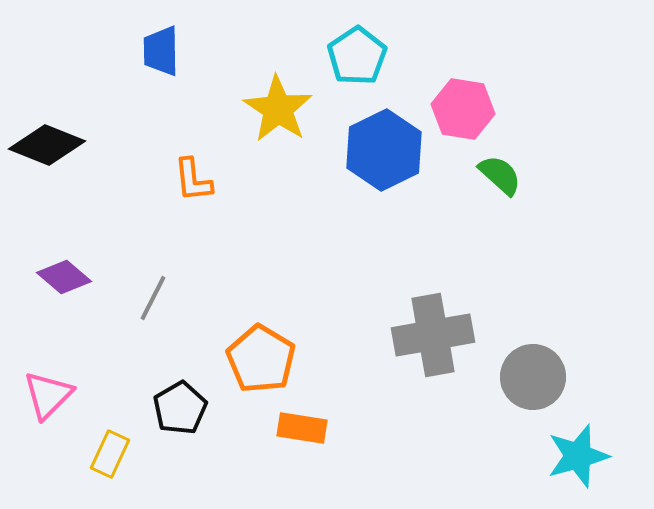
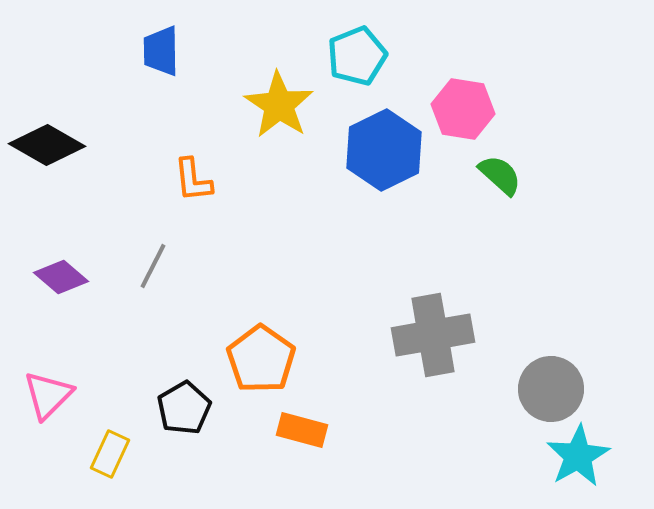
cyan pentagon: rotated 12 degrees clockwise
yellow star: moved 1 px right, 4 px up
black diamond: rotated 8 degrees clockwise
purple diamond: moved 3 px left
gray line: moved 32 px up
orange pentagon: rotated 4 degrees clockwise
gray circle: moved 18 px right, 12 px down
black pentagon: moved 4 px right
orange rectangle: moved 2 px down; rotated 6 degrees clockwise
cyan star: rotated 14 degrees counterclockwise
